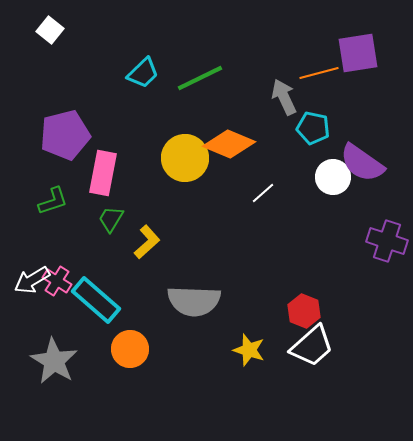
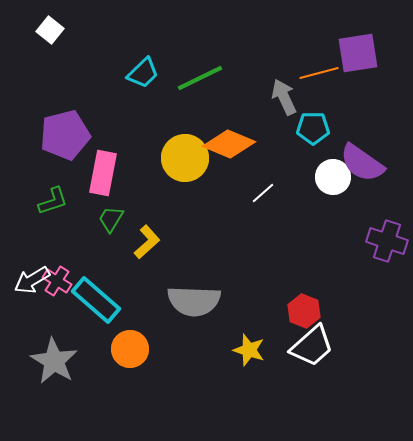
cyan pentagon: rotated 12 degrees counterclockwise
